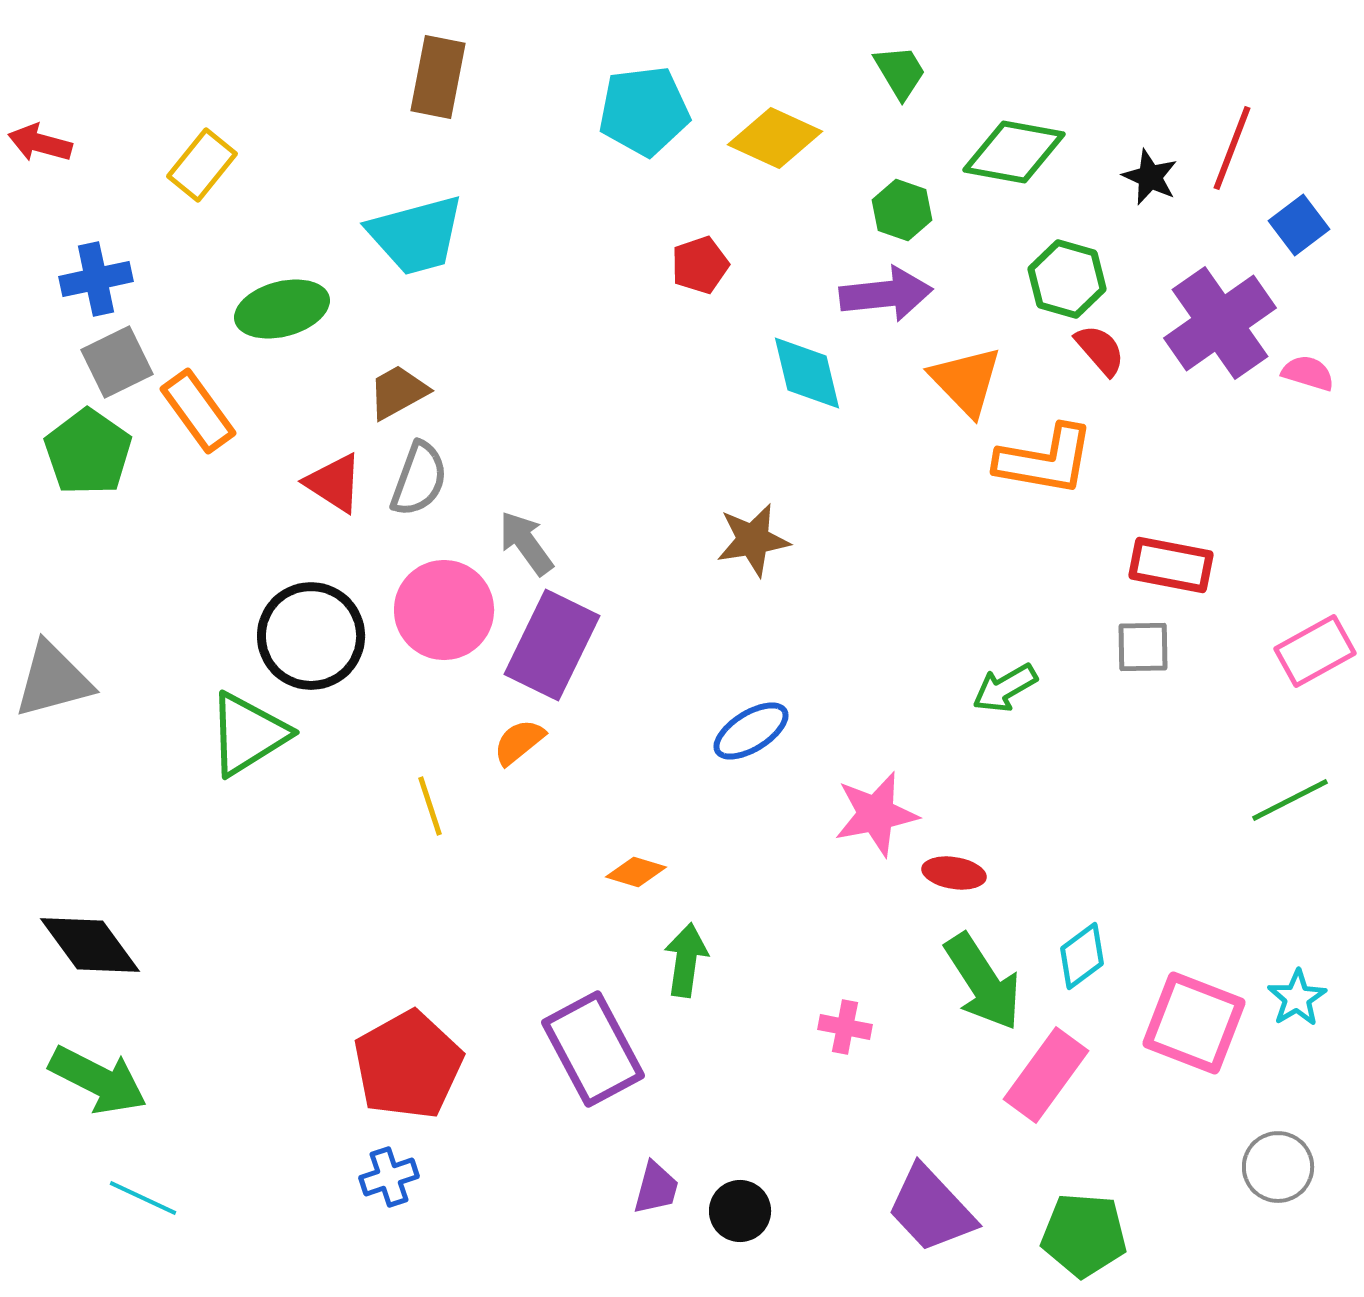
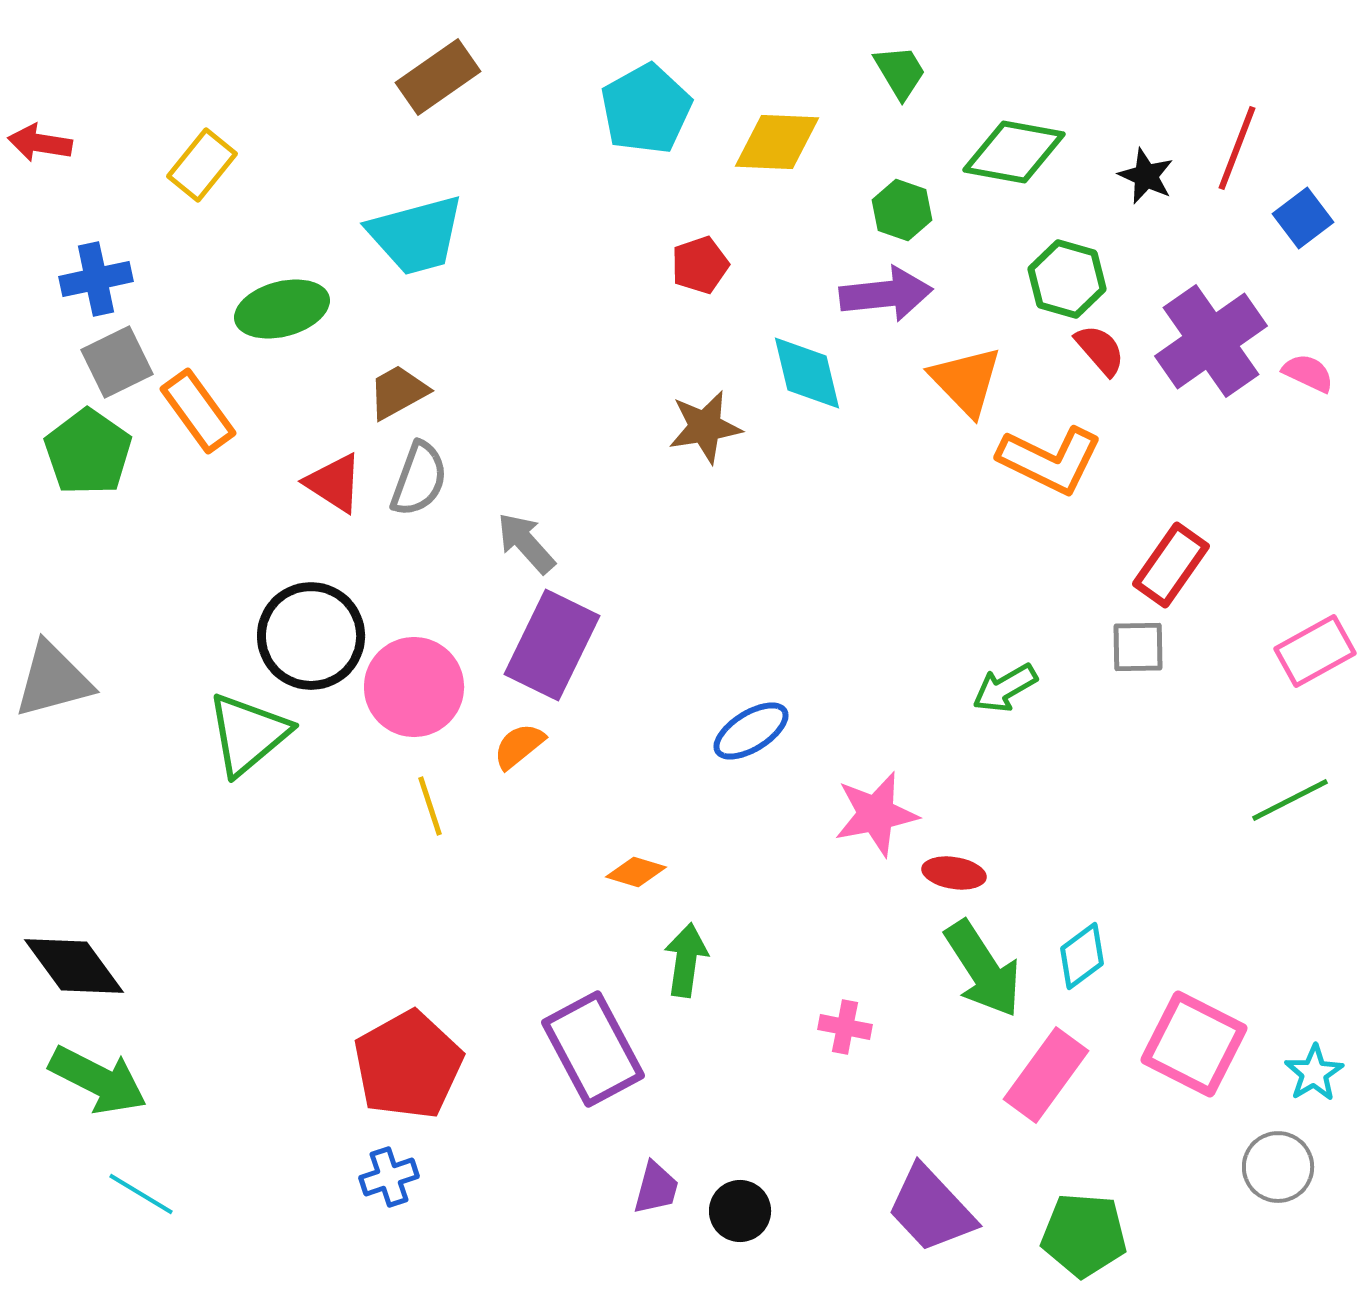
brown rectangle at (438, 77): rotated 44 degrees clockwise
cyan pentagon at (644, 111): moved 2 px right, 2 px up; rotated 22 degrees counterclockwise
yellow diamond at (775, 138): moved 2 px right, 4 px down; rotated 22 degrees counterclockwise
red arrow at (40, 143): rotated 6 degrees counterclockwise
red line at (1232, 148): moved 5 px right
black star at (1150, 177): moved 4 px left, 1 px up
blue square at (1299, 225): moved 4 px right, 7 px up
purple cross at (1220, 323): moved 9 px left, 18 px down
pink semicircle at (1308, 373): rotated 8 degrees clockwise
orange L-shape at (1045, 460): moved 5 px right; rotated 16 degrees clockwise
brown star at (753, 540): moved 48 px left, 113 px up
gray arrow at (526, 543): rotated 6 degrees counterclockwise
red rectangle at (1171, 565): rotated 66 degrees counterclockwise
pink circle at (444, 610): moved 30 px left, 77 px down
gray square at (1143, 647): moved 5 px left
green triangle at (248, 734): rotated 8 degrees counterclockwise
orange semicircle at (519, 742): moved 4 px down
black diamond at (90, 945): moved 16 px left, 21 px down
green arrow at (983, 982): moved 13 px up
cyan star at (1297, 998): moved 17 px right, 75 px down
pink square at (1194, 1023): moved 21 px down; rotated 6 degrees clockwise
cyan line at (143, 1198): moved 2 px left, 4 px up; rotated 6 degrees clockwise
